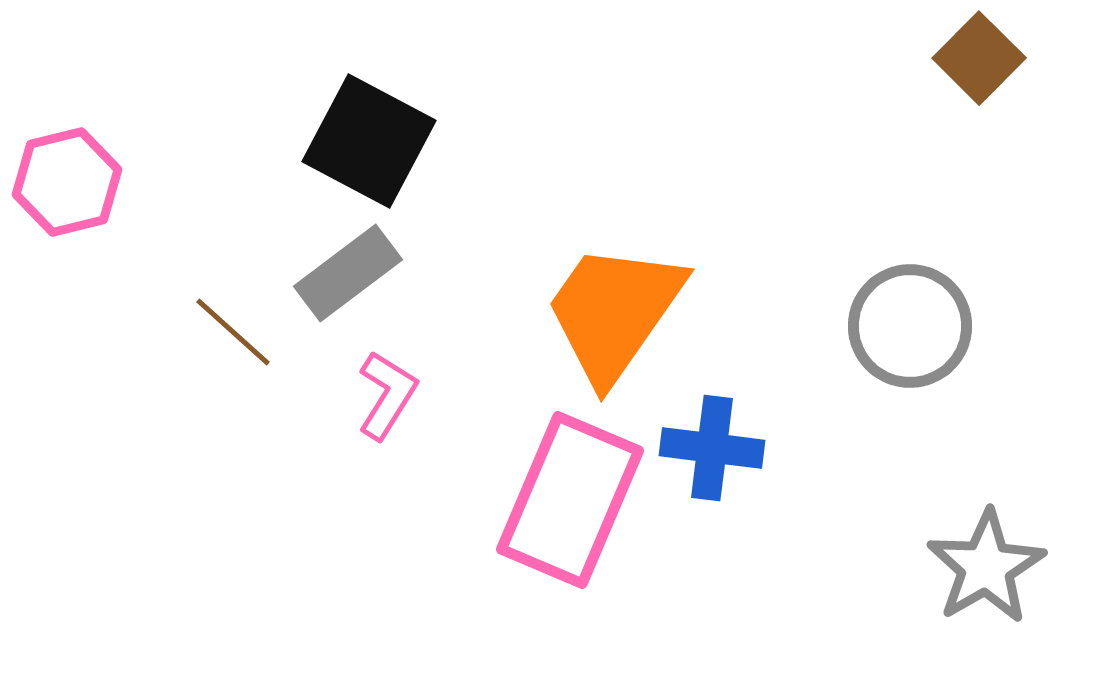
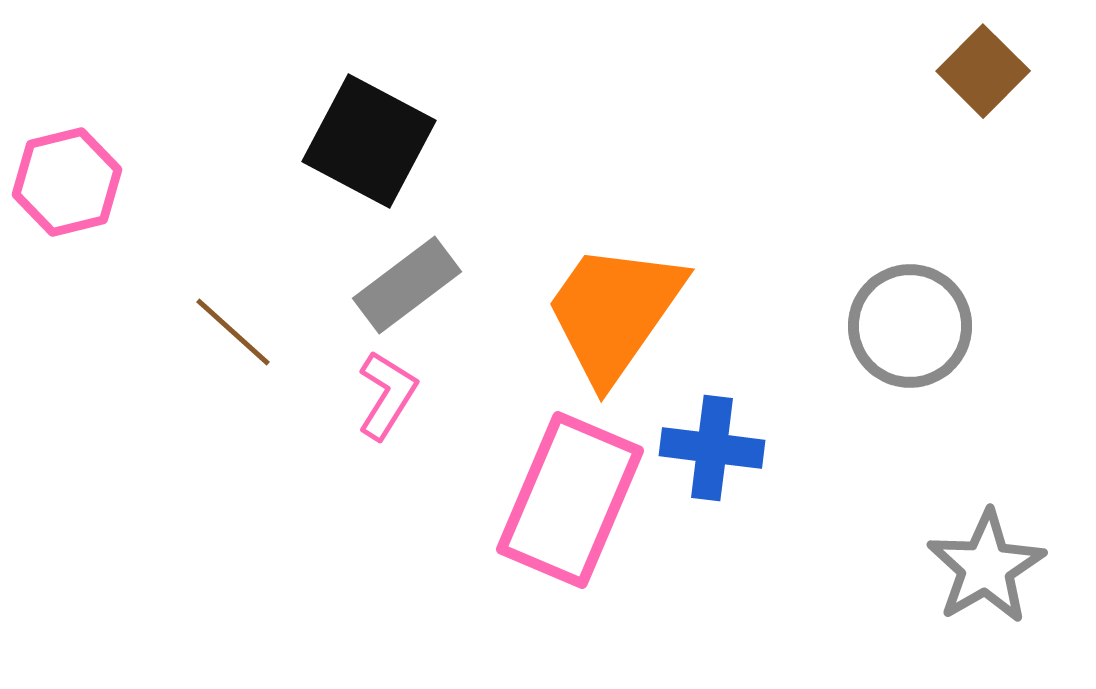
brown square: moved 4 px right, 13 px down
gray rectangle: moved 59 px right, 12 px down
